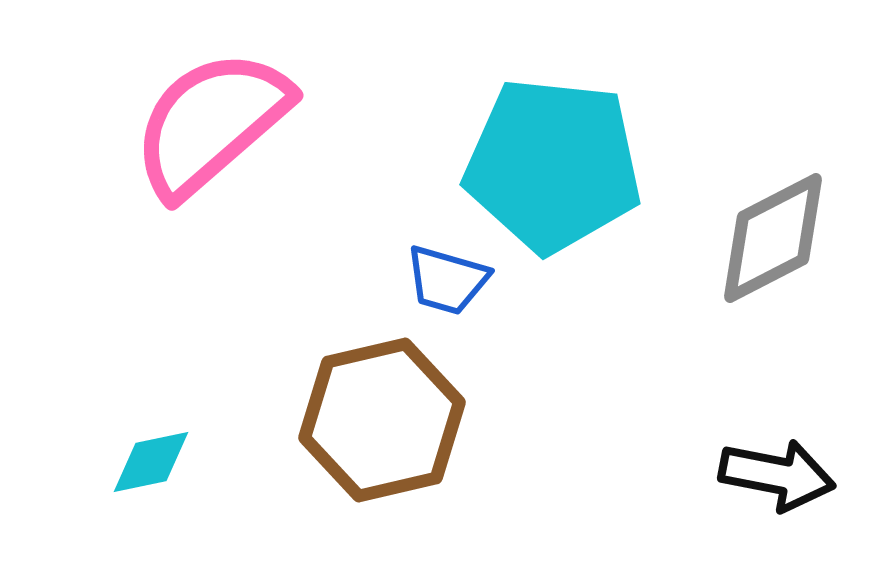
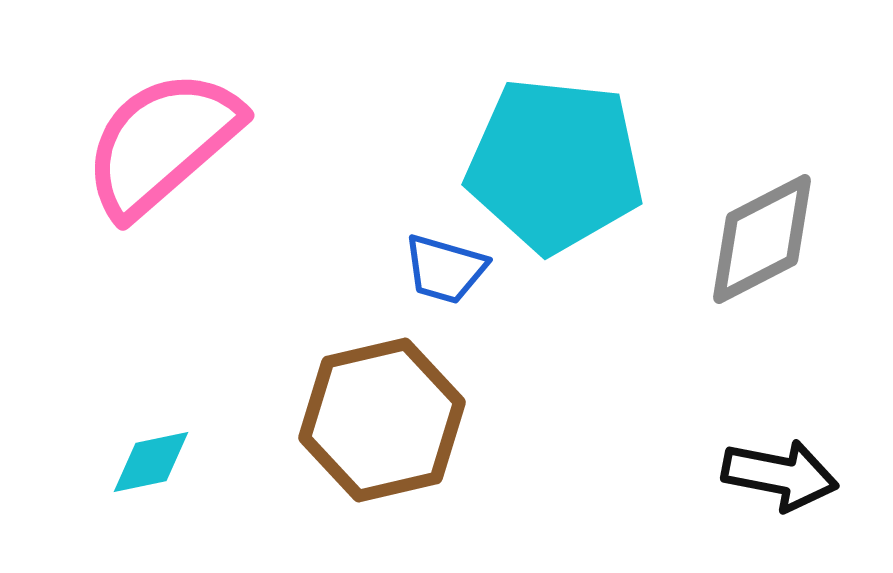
pink semicircle: moved 49 px left, 20 px down
cyan pentagon: moved 2 px right
gray diamond: moved 11 px left, 1 px down
blue trapezoid: moved 2 px left, 11 px up
black arrow: moved 3 px right
